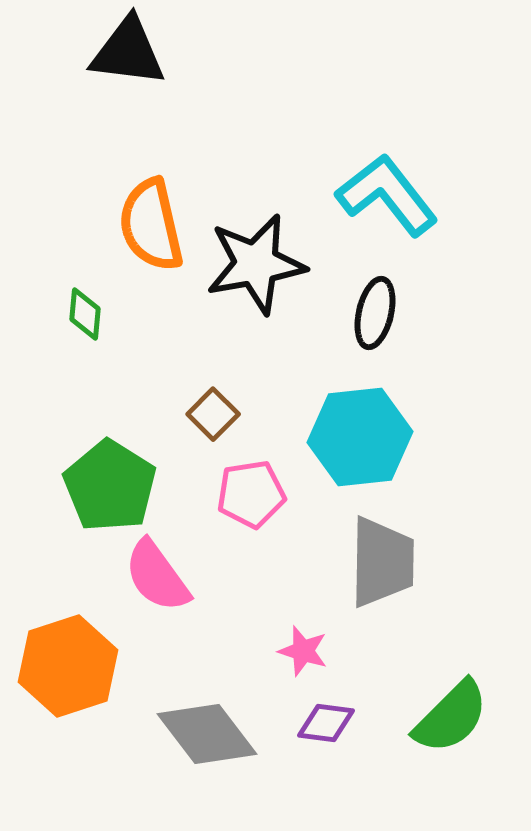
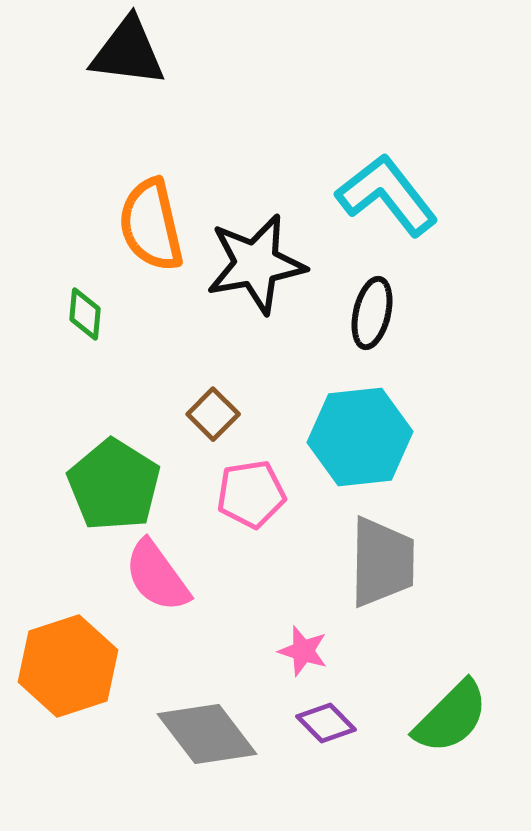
black ellipse: moved 3 px left
green pentagon: moved 4 px right, 1 px up
purple diamond: rotated 38 degrees clockwise
